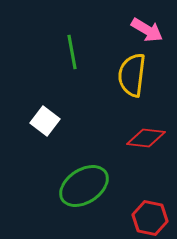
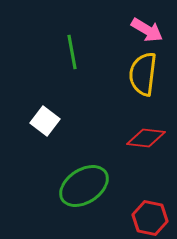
yellow semicircle: moved 11 px right, 1 px up
